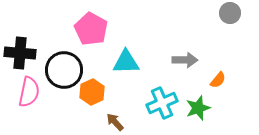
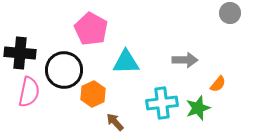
orange semicircle: moved 4 px down
orange hexagon: moved 1 px right, 2 px down
cyan cross: rotated 16 degrees clockwise
